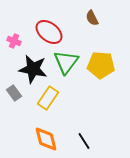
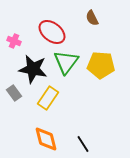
red ellipse: moved 3 px right
black line: moved 1 px left, 3 px down
